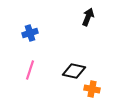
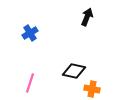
black arrow: moved 1 px left
blue cross: rotated 14 degrees counterclockwise
pink line: moved 13 px down
